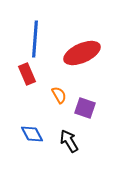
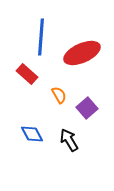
blue line: moved 6 px right, 2 px up
red rectangle: rotated 25 degrees counterclockwise
purple square: moved 2 px right; rotated 30 degrees clockwise
black arrow: moved 1 px up
